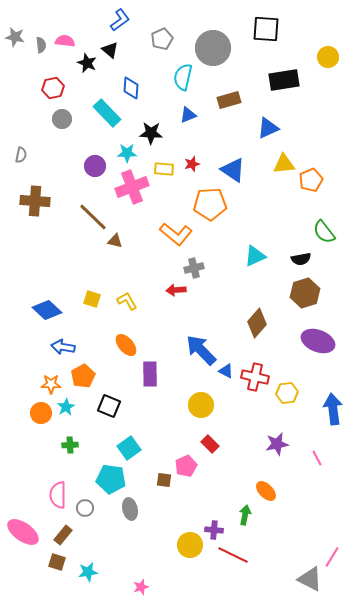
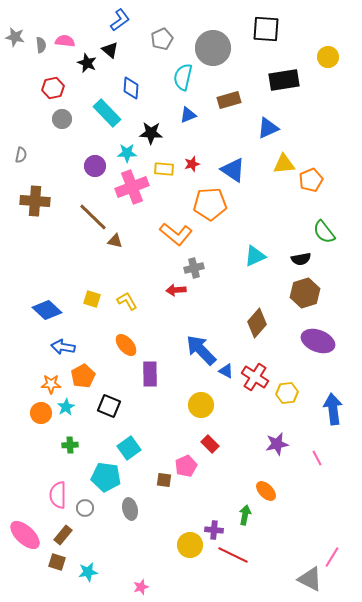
red cross at (255, 377): rotated 20 degrees clockwise
cyan pentagon at (111, 479): moved 5 px left, 2 px up
pink ellipse at (23, 532): moved 2 px right, 3 px down; rotated 8 degrees clockwise
